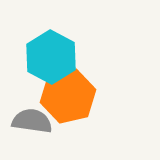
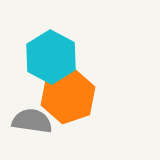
orange hexagon: rotated 6 degrees counterclockwise
